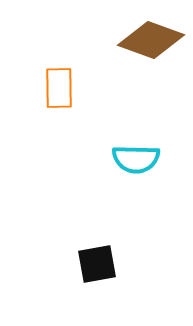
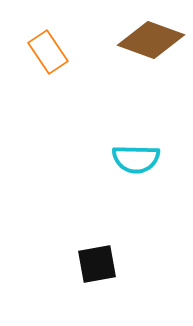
orange rectangle: moved 11 px left, 36 px up; rotated 33 degrees counterclockwise
